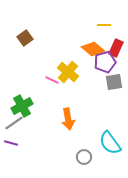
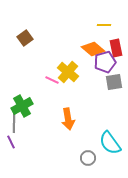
red rectangle: rotated 36 degrees counterclockwise
gray line: rotated 54 degrees counterclockwise
purple line: moved 1 px up; rotated 48 degrees clockwise
gray circle: moved 4 px right, 1 px down
